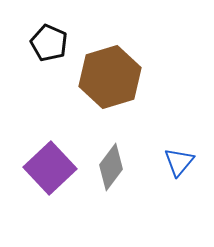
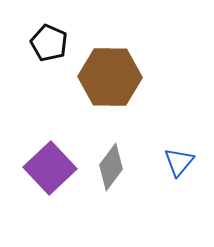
brown hexagon: rotated 18 degrees clockwise
